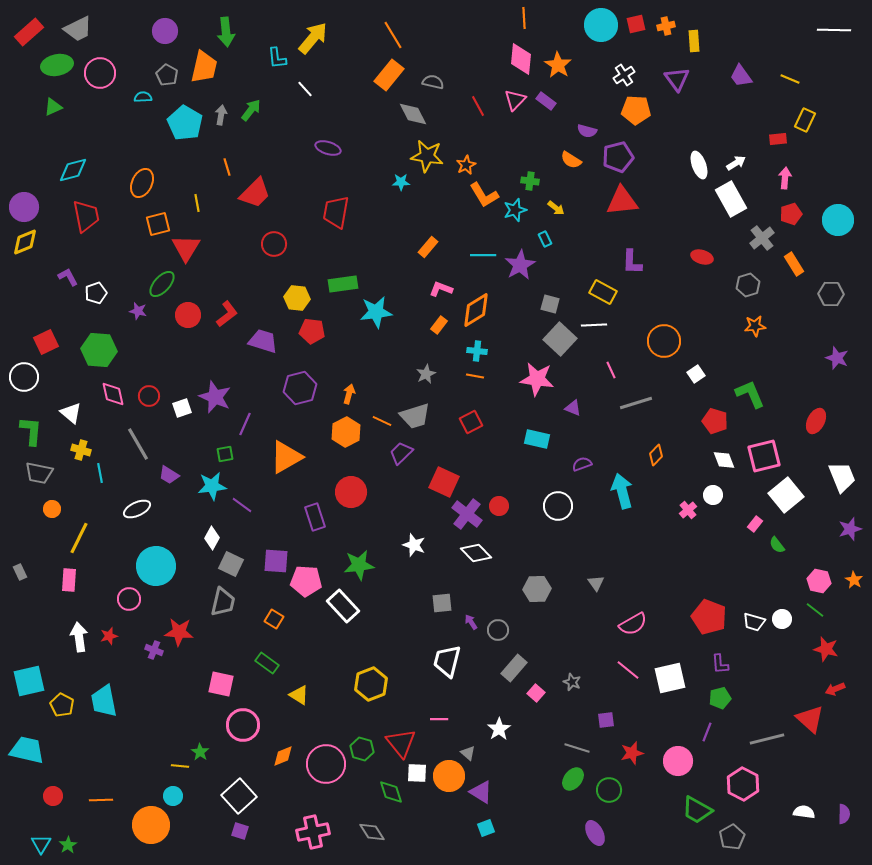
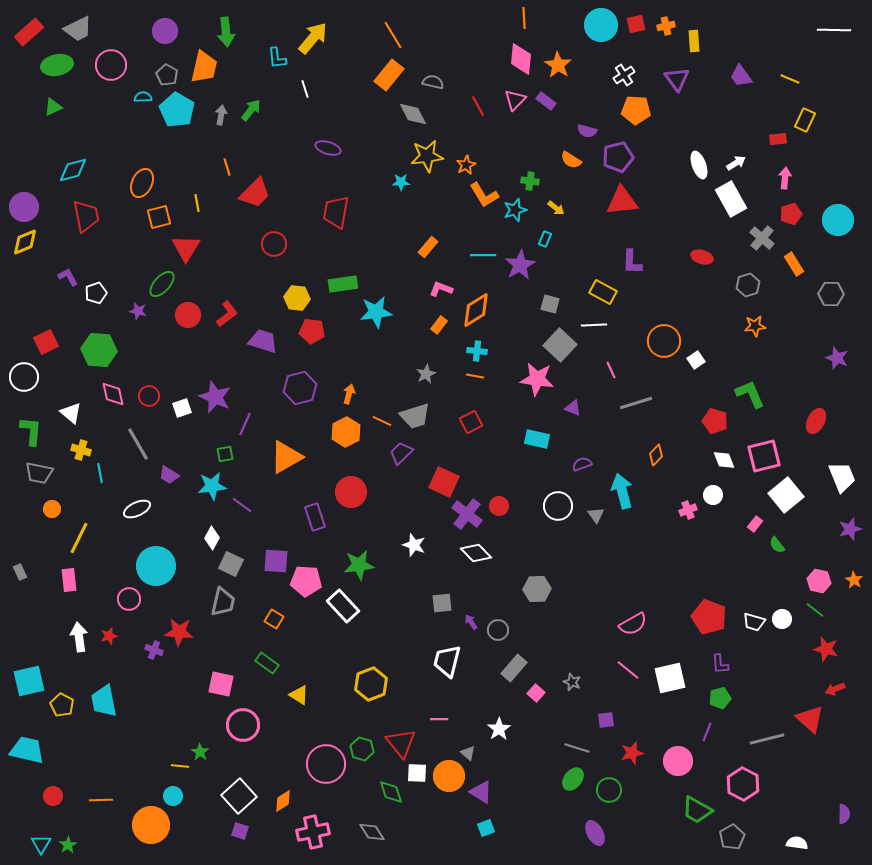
pink circle at (100, 73): moved 11 px right, 8 px up
white line at (305, 89): rotated 24 degrees clockwise
cyan pentagon at (185, 123): moved 8 px left, 13 px up
yellow star at (427, 156): rotated 16 degrees counterclockwise
orange square at (158, 224): moved 1 px right, 7 px up
gray cross at (762, 238): rotated 10 degrees counterclockwise
cyan rectangle at (545, 239): rotated 49 degrees clockwise
gray square at (560, 339): moved 6 px down
white square at (696, 374): moved 14 px up
pink cross at (688, 510): rotated 18 degrees clockwise
pink rectangle at (69, 580): rotated 10 degrees counterclockwise
gray triangle at (596, 583): moved 68 px up
orange diamond at (283, 756): moved 45 px down; rotated 10 degrees counterclockwise
white semicircle at (804, 812): moved 7 px left, 31 px down
